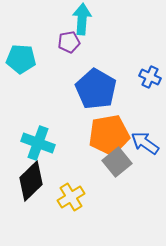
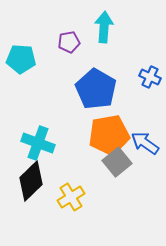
cyan arrow: moved 22 px right, 8 px down
